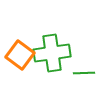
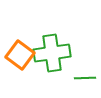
green line: moved 1 px right, 5 px down
